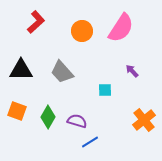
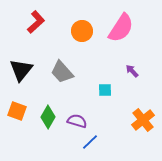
black triangle: rotated 50 degrees counterclockwise
orange cross: moved 1 px left
blue line: rotated 12 degrees counterclockwise
